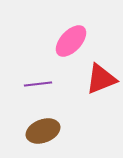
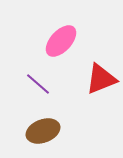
pink ellipse: moved 10 px left
purple line: rotated 48 degrees clockwise
